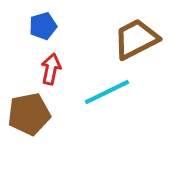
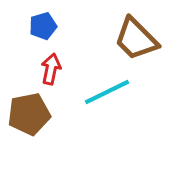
brown trapezoid: rotated 108 degrees counterclockwise
